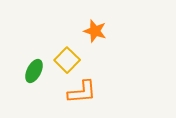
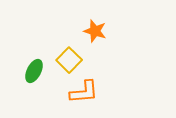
yellow square: moved 2 px right
orange L-shape: moved 2 px right
